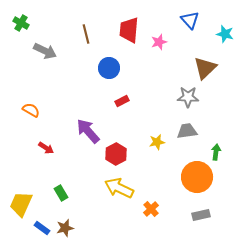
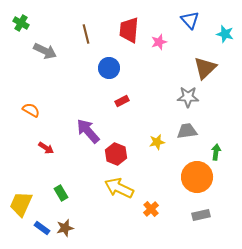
red hexagon: rotated 10 degrees counterclockwise
